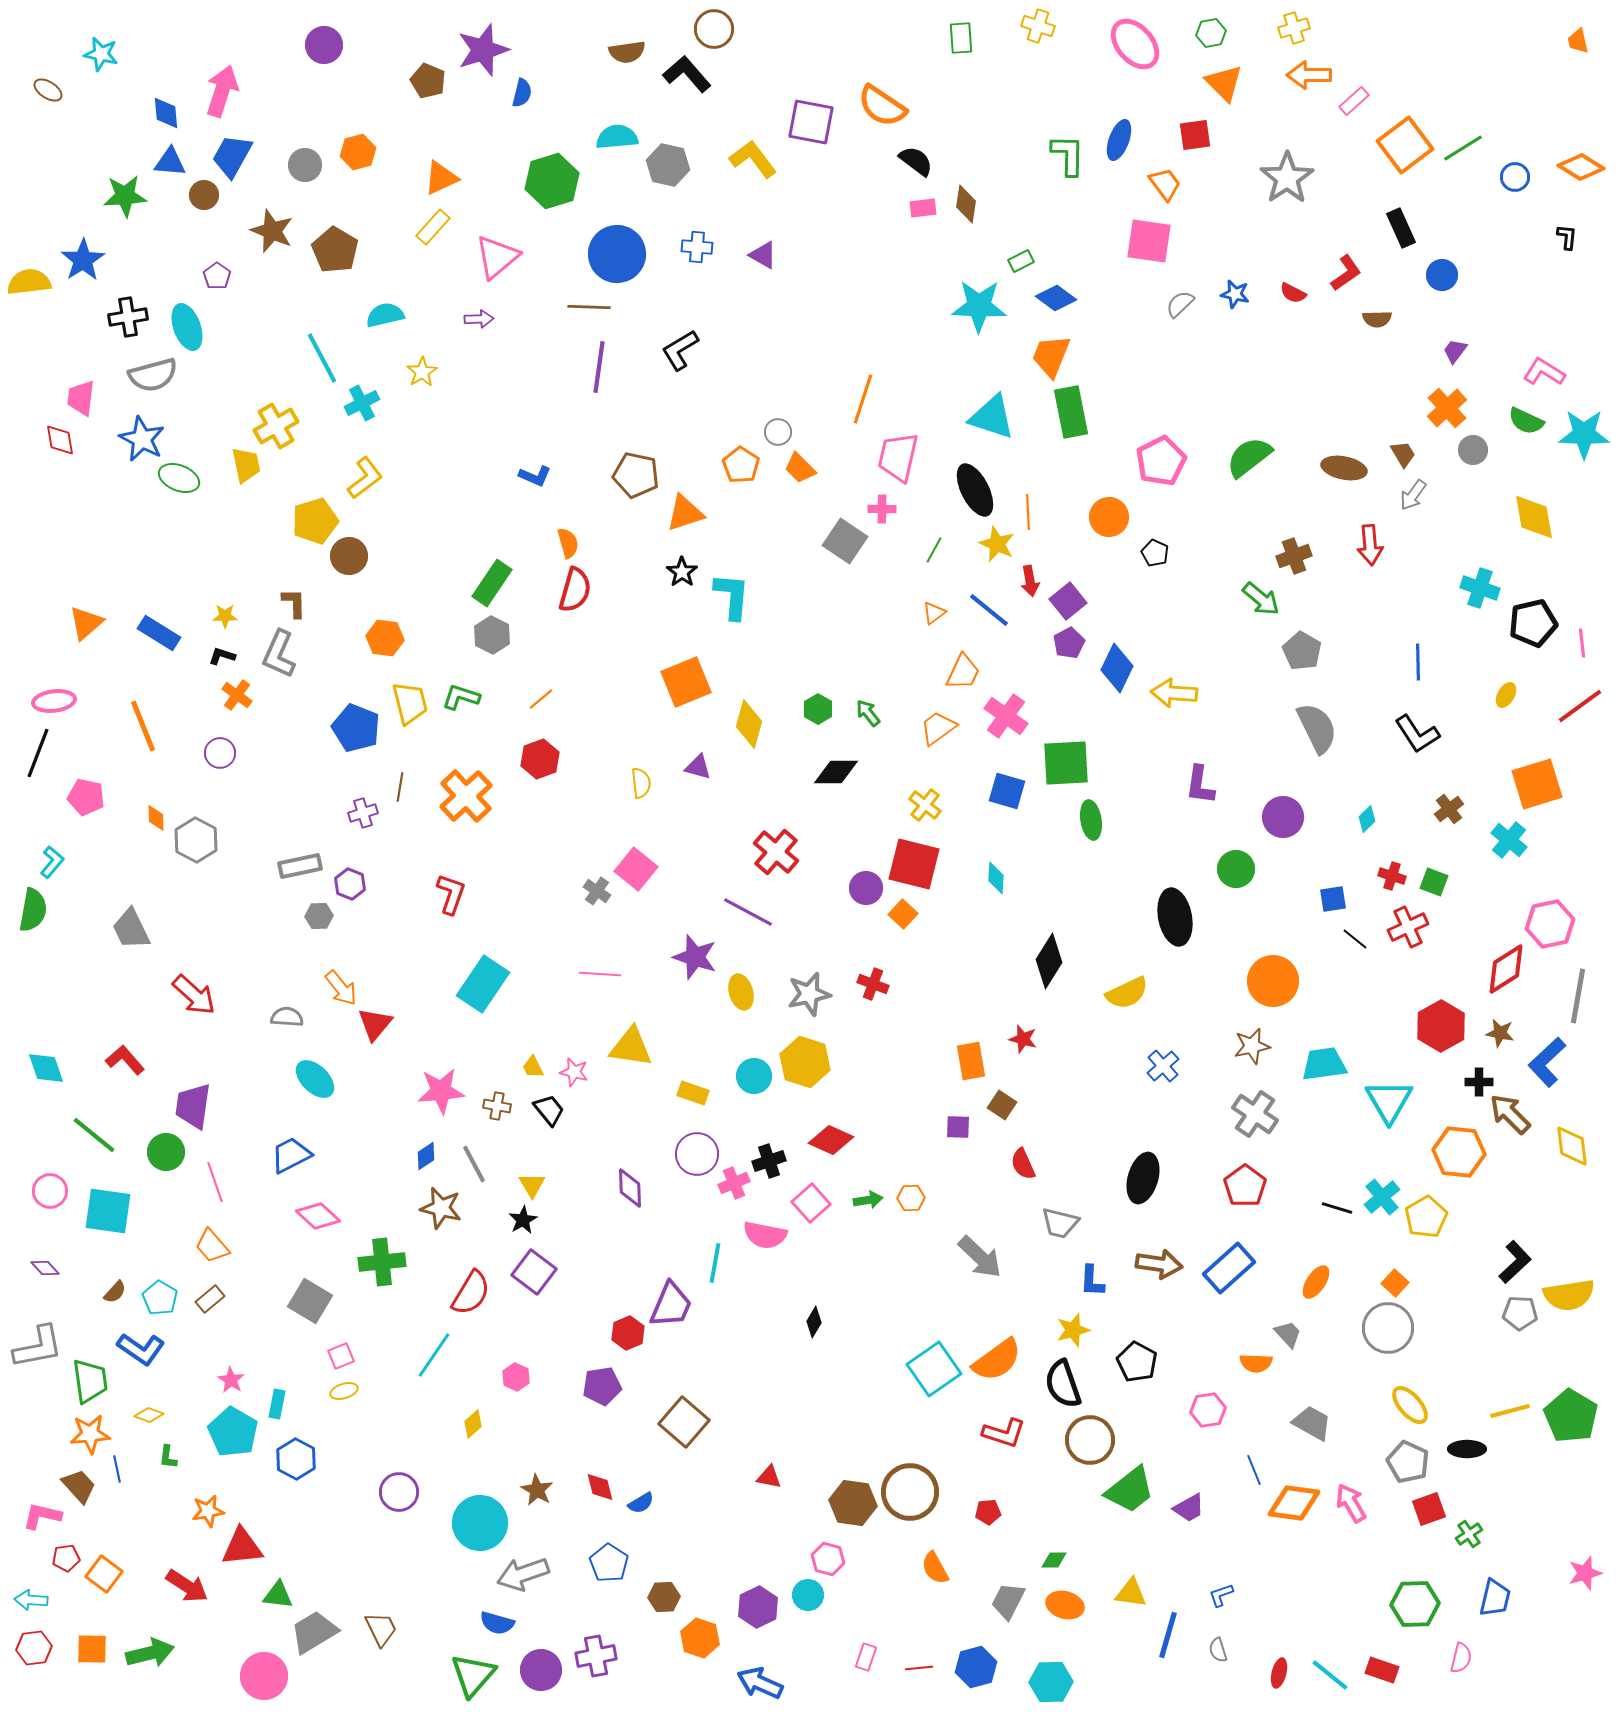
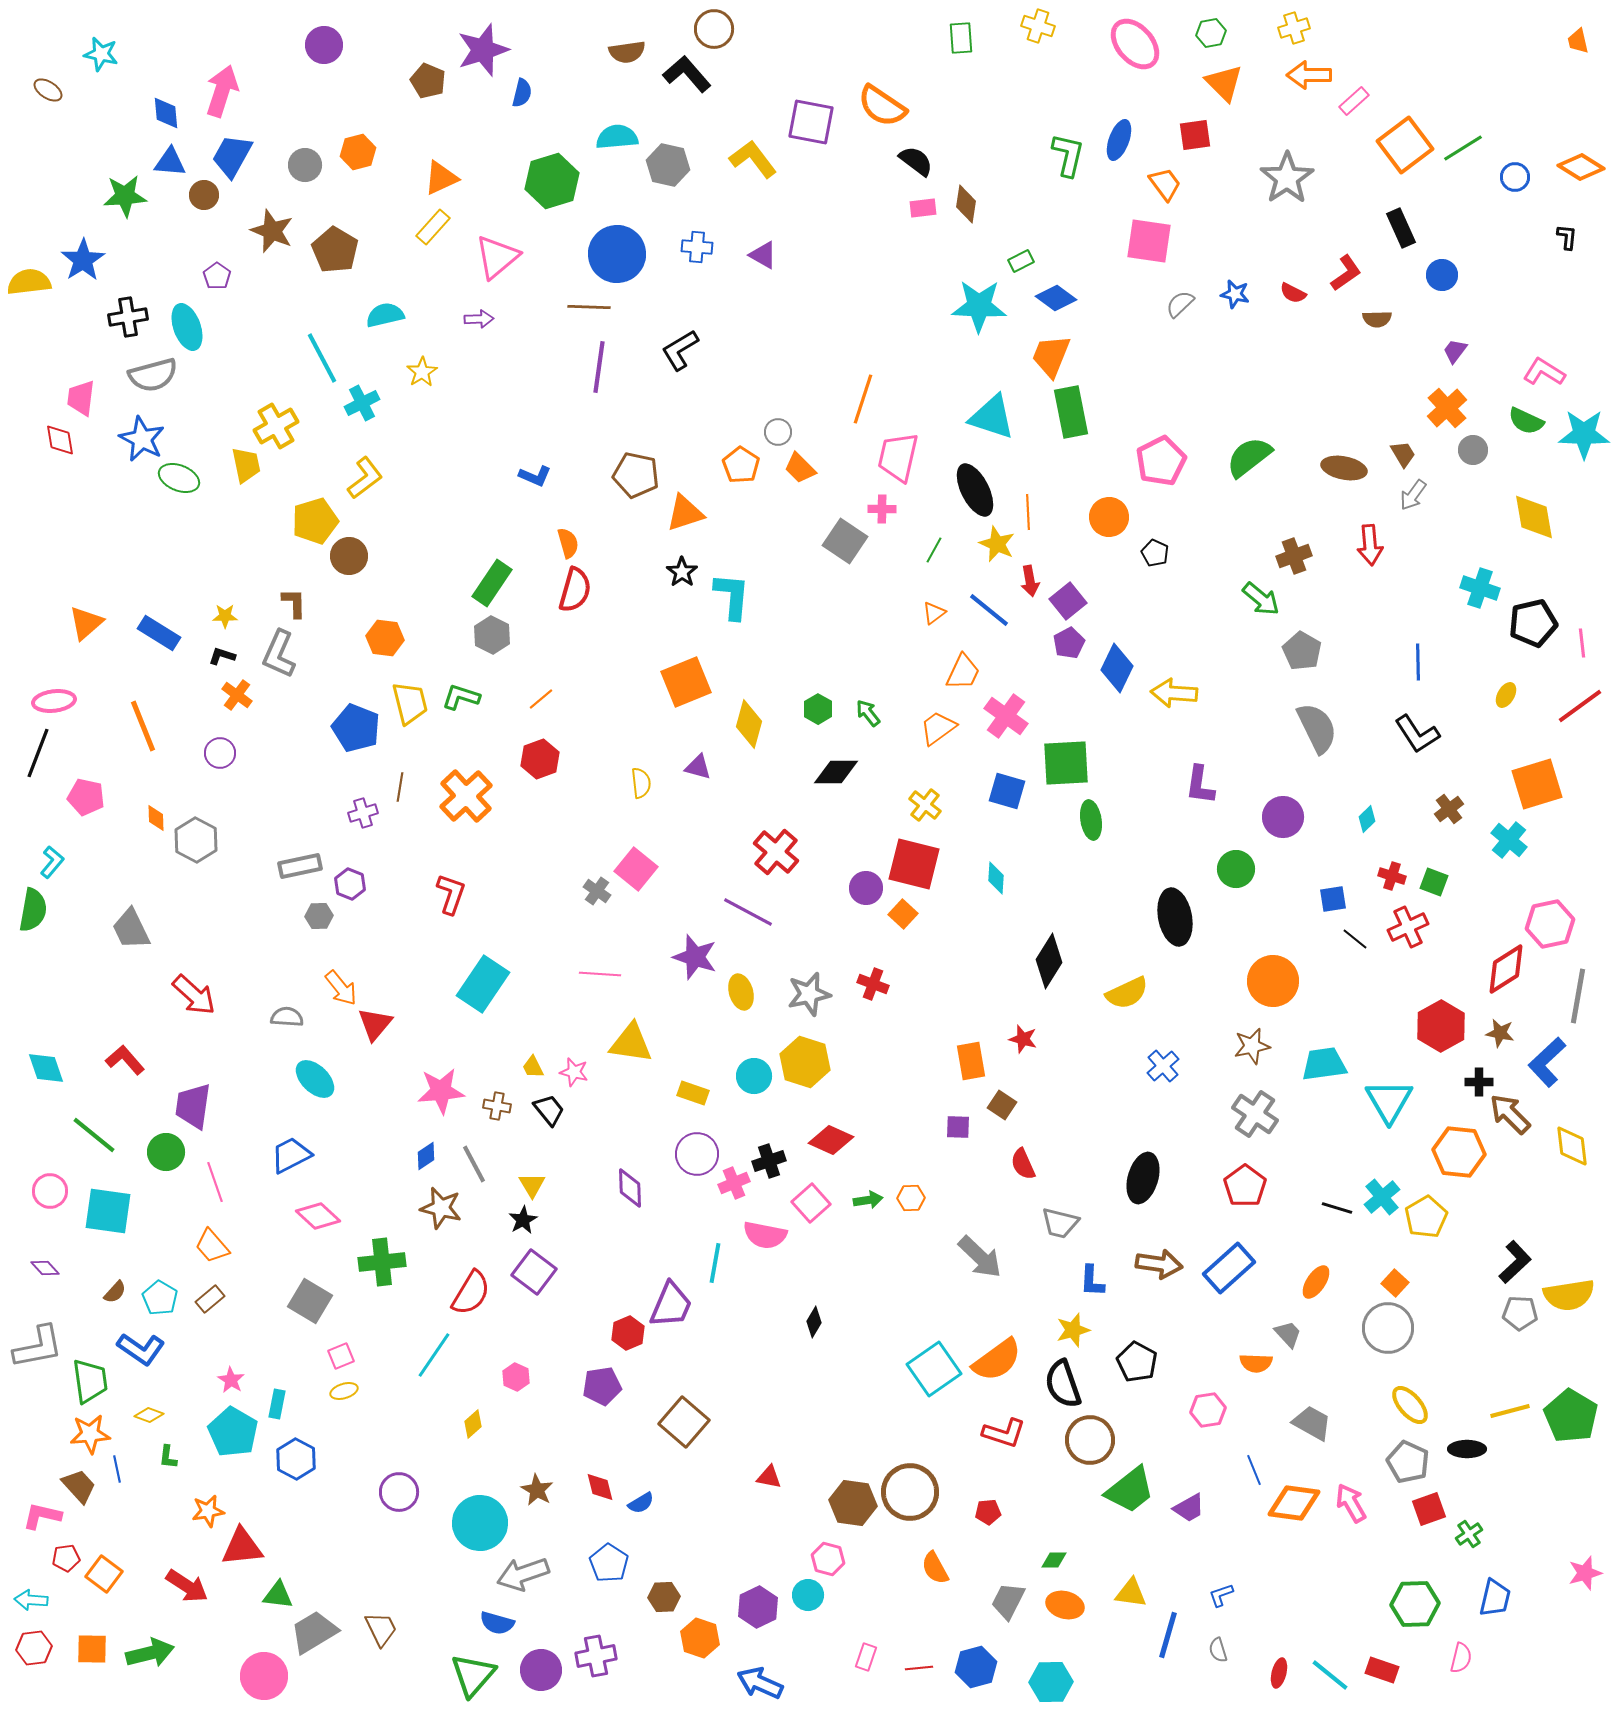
green L-shape at (1068, 155): rotated 12 degrees clockwise
yellow triangle at (631, 1047): moved 4 px up
